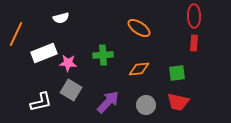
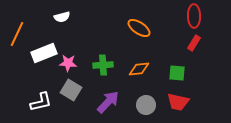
white semicircle: moved 1 px right, 1 px up
orange line: moved 1 px right
red rectangle: rotated 28 degrees clockwise
green cross: moved 10 px down
green square: rotated 12 degrees clockwise
